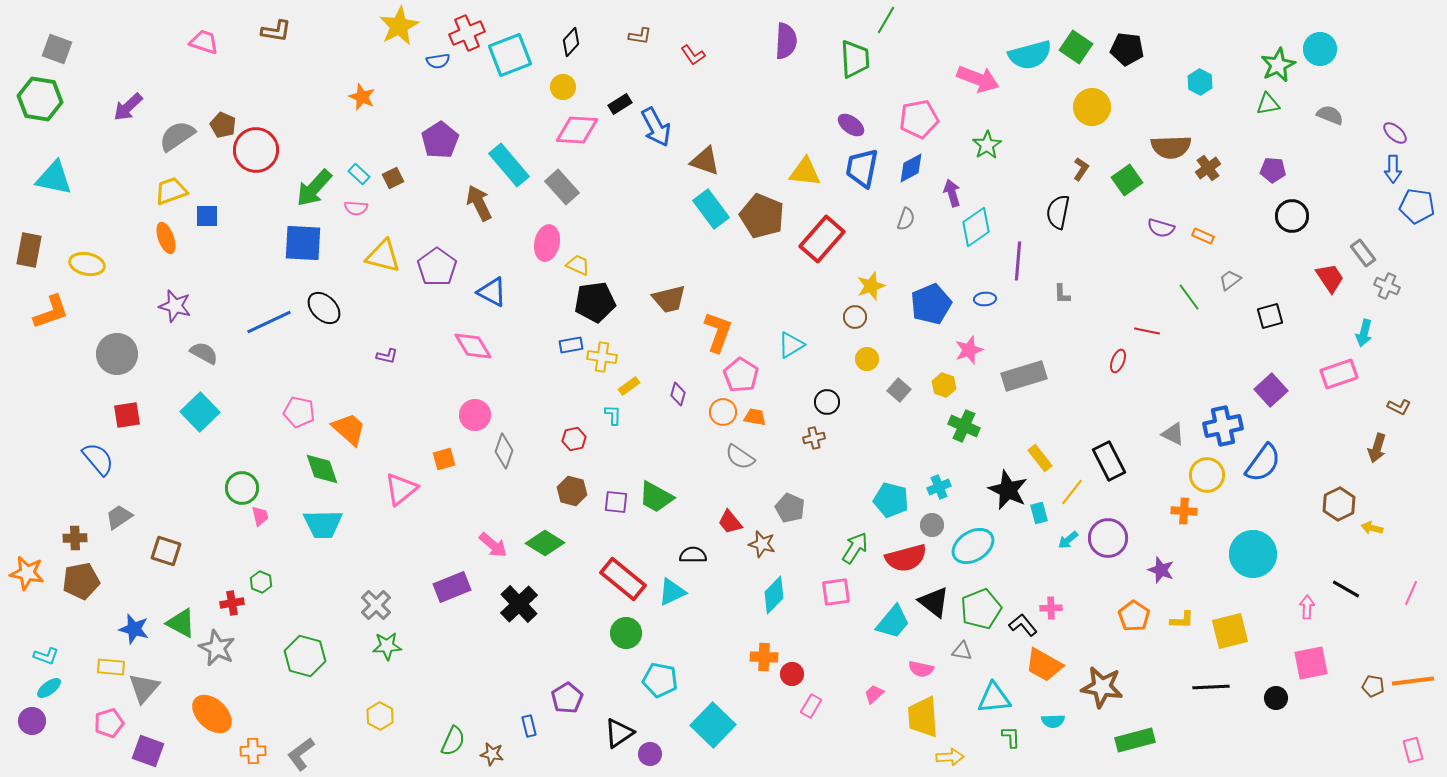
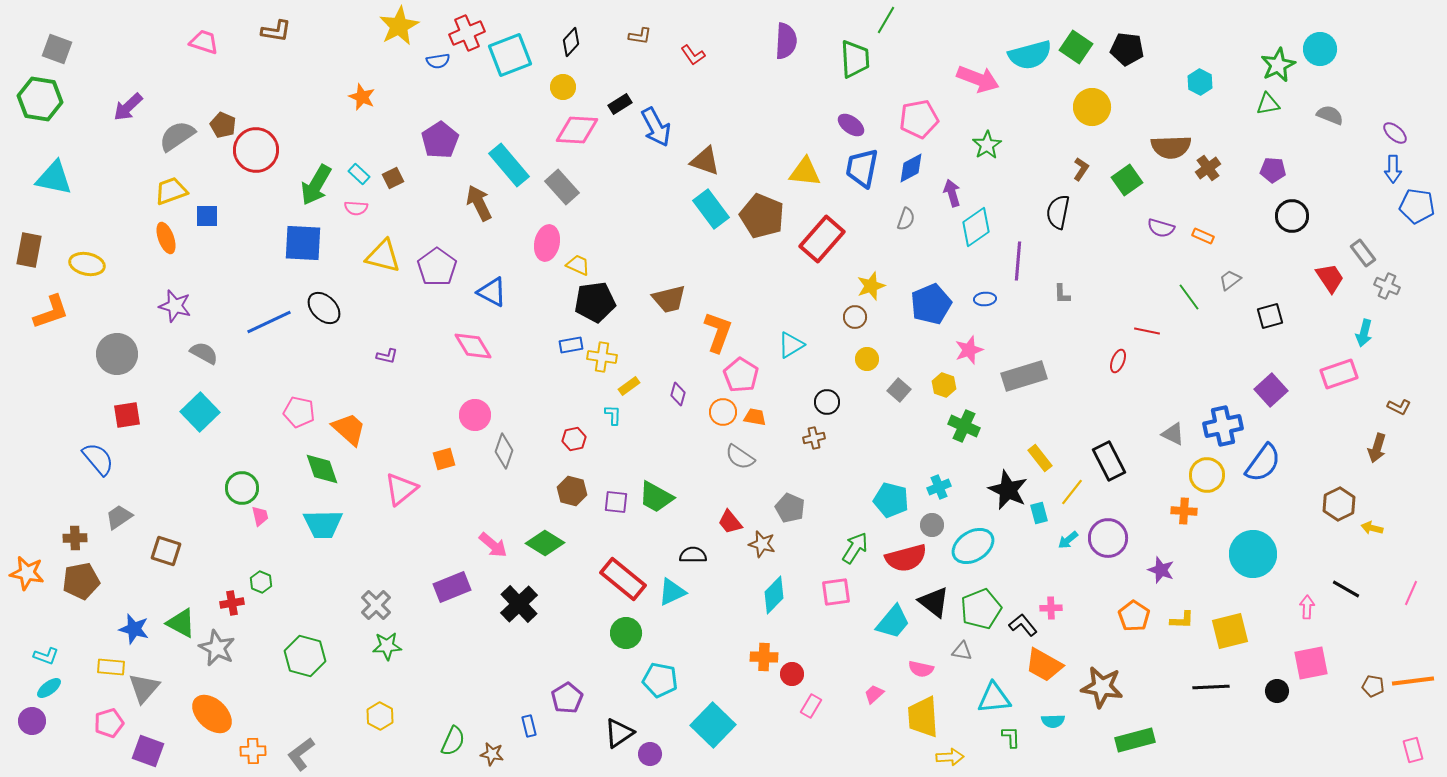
green arrow at (314, 188): moved 2 px right, 3 px up; rotated 12 degrees counterclockwise
black circle at (1276, 698): moved 1 px right, 7 px up
